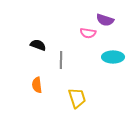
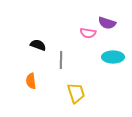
purple semicircle: moved 2 px right, 3 px down
orange semicircle: moved 6 px left, 4 px up
yellow trapezoid: moved 1 px left, 5 px up
